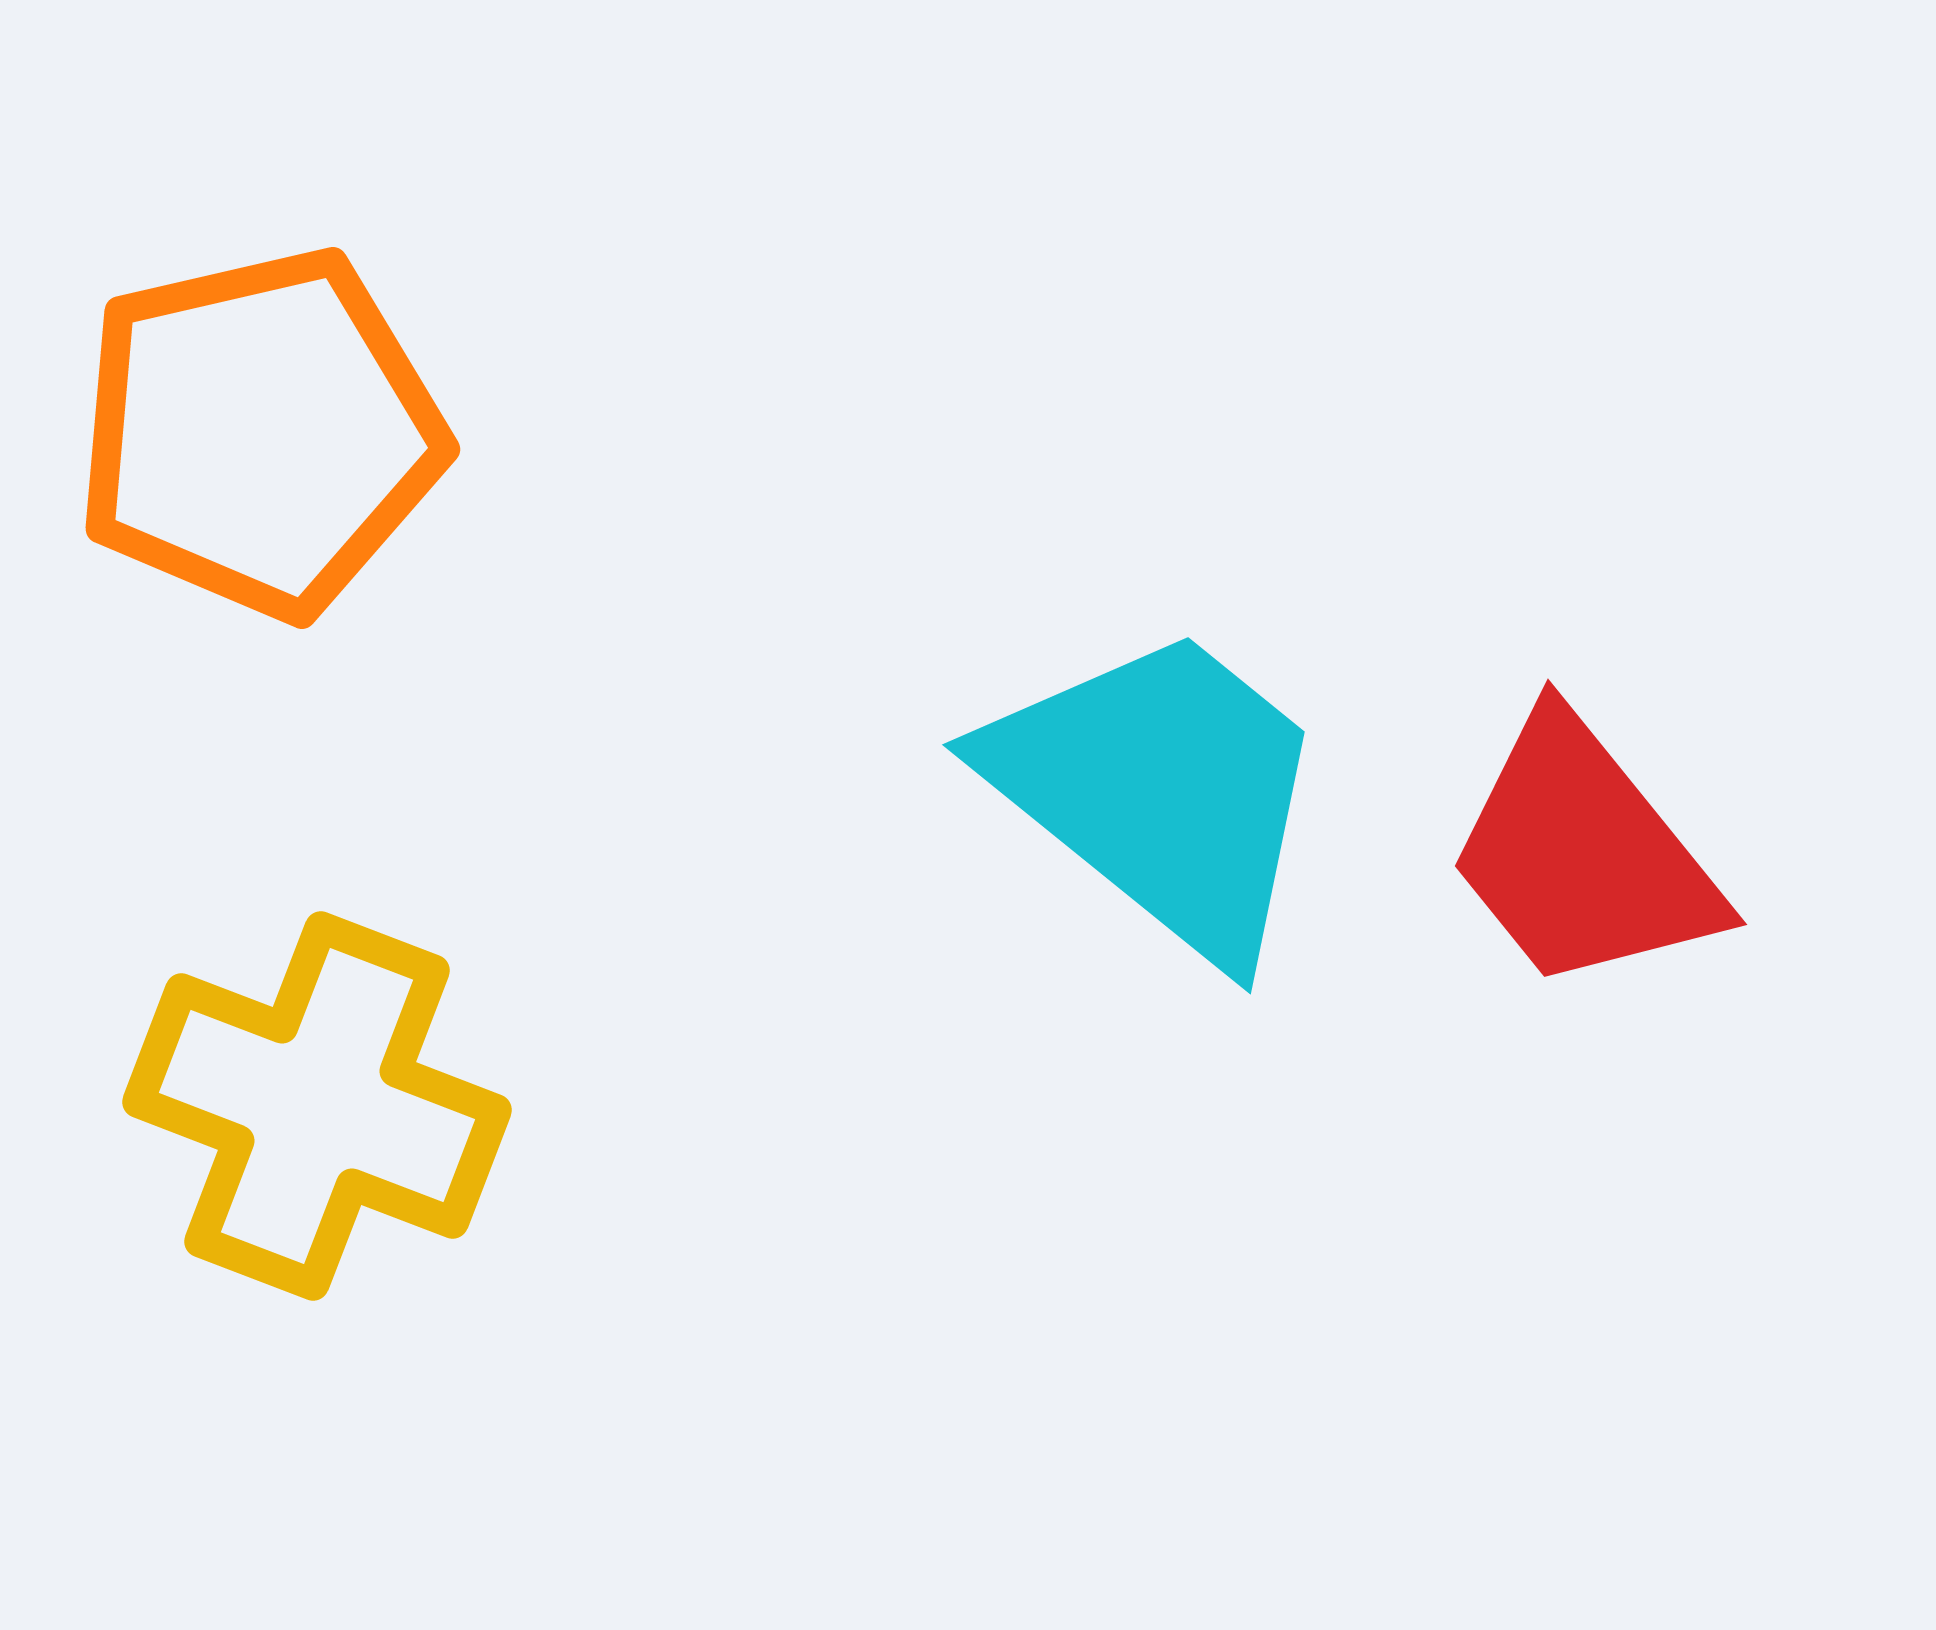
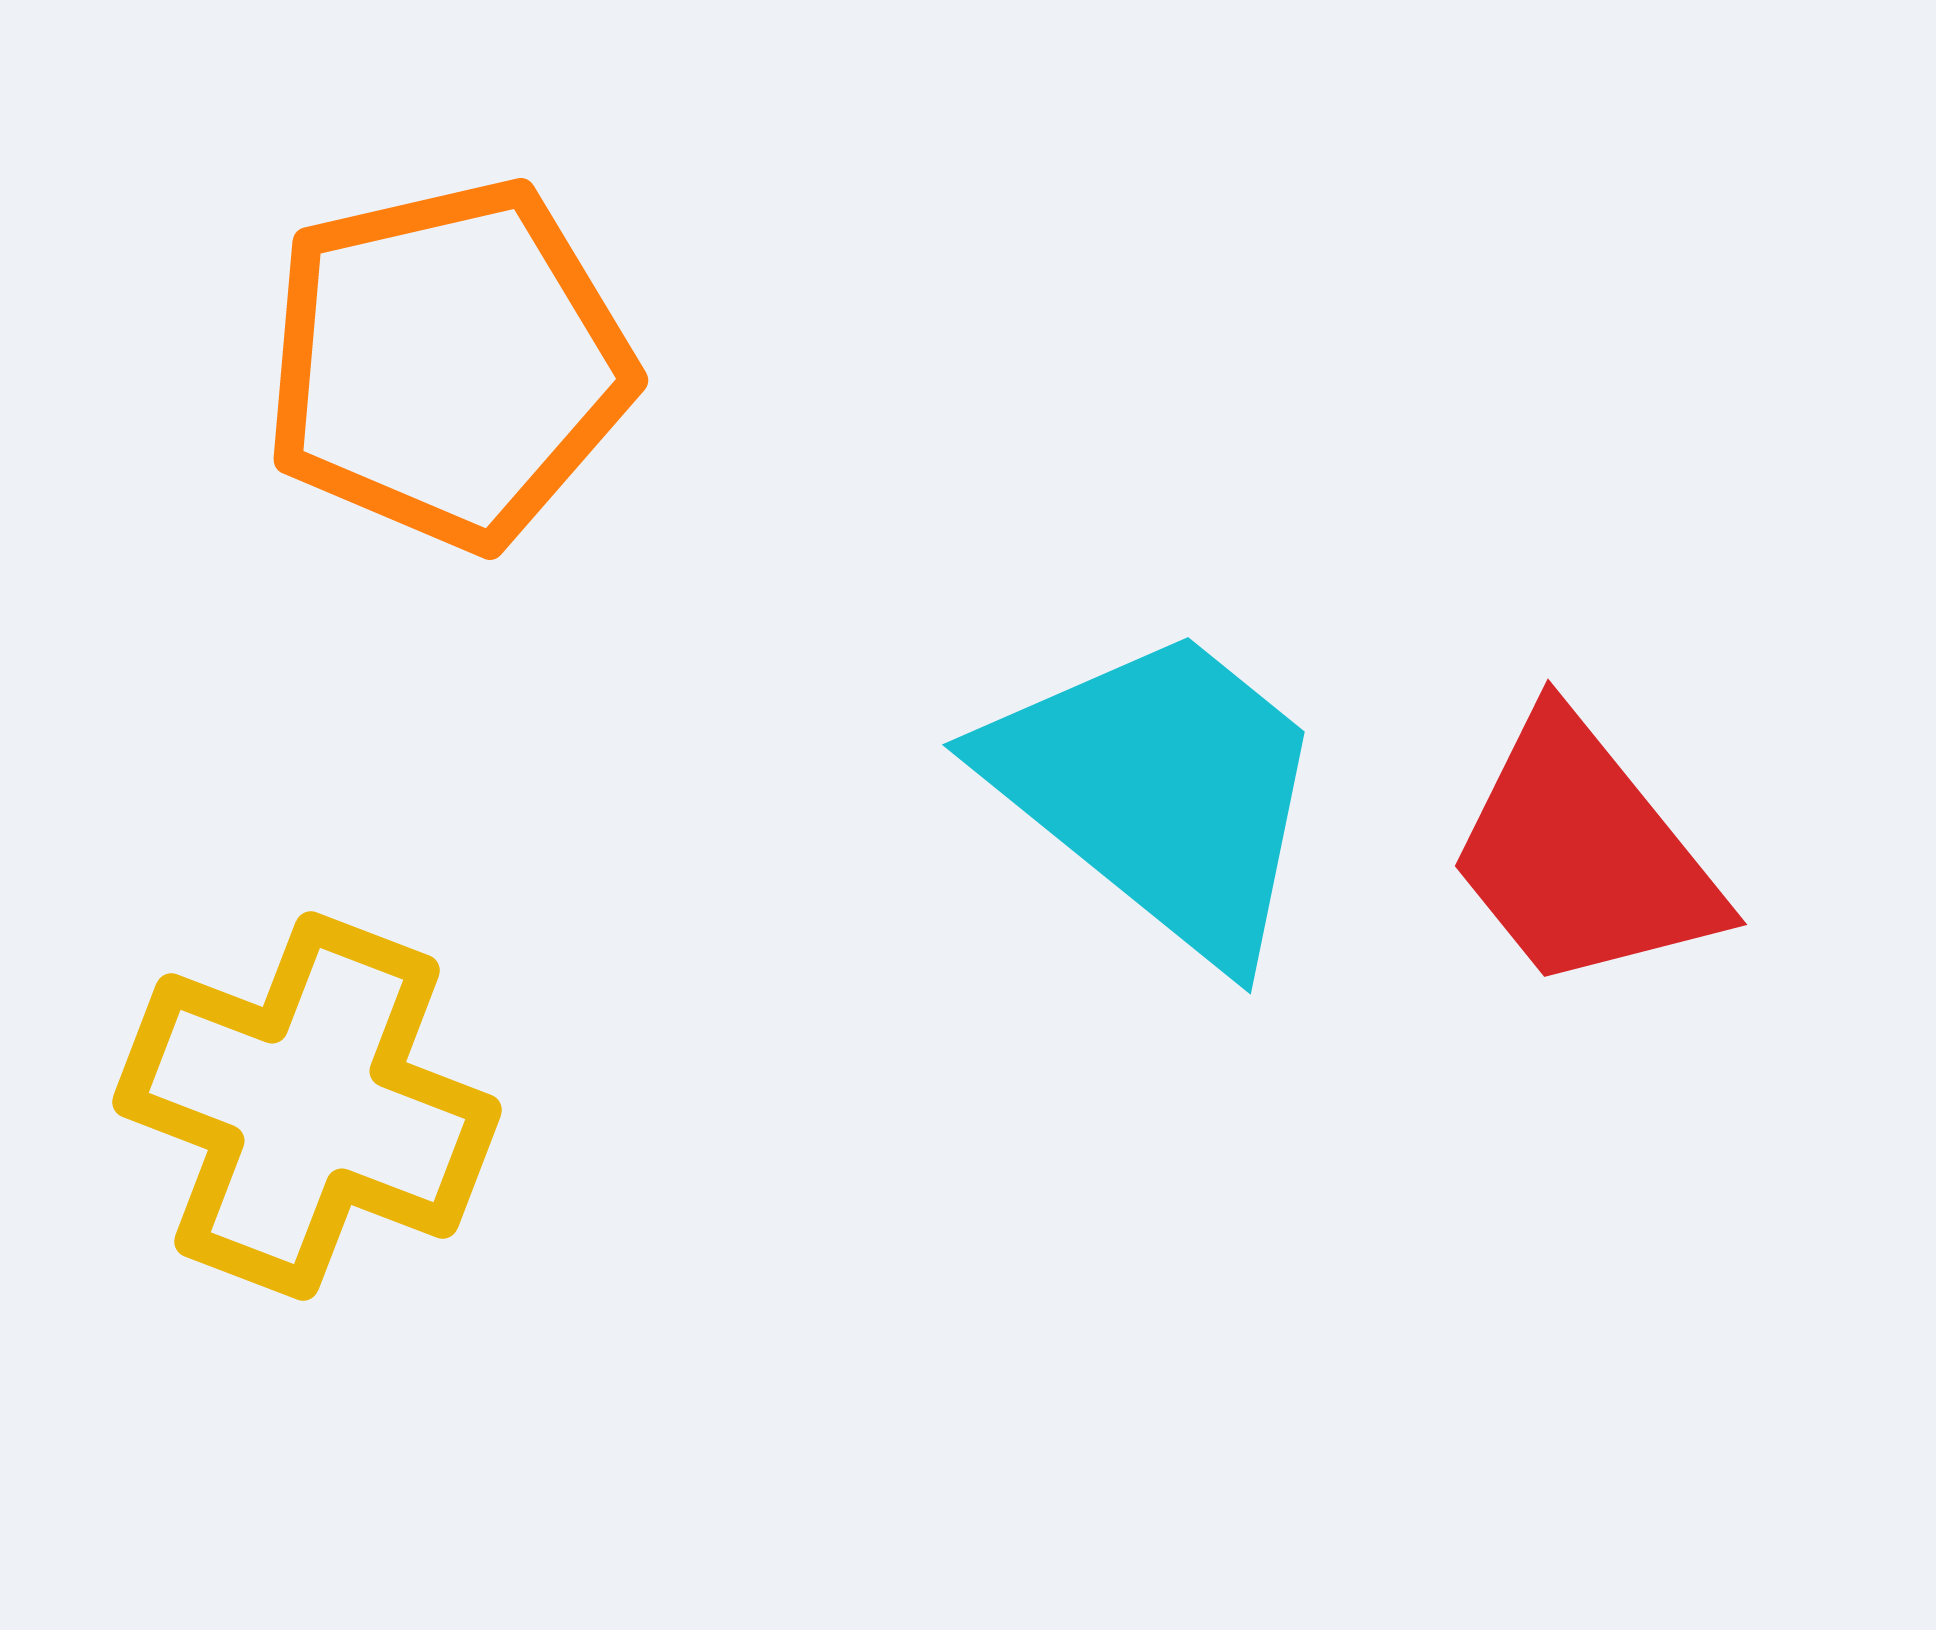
orange pentagon: moved 188 px right, 69 px up
yellow cross: moved 10 px left
